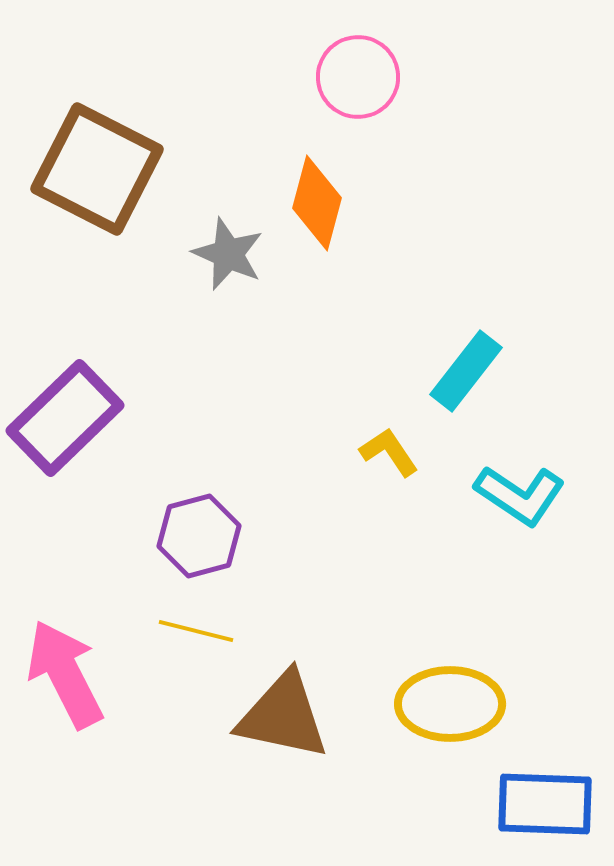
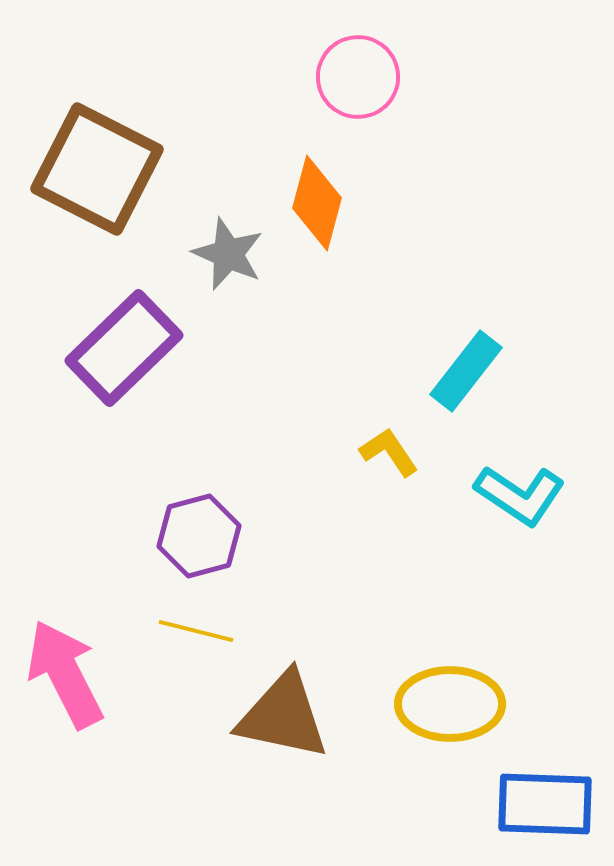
purple rectangle: moved 59 px right, 70 px up
